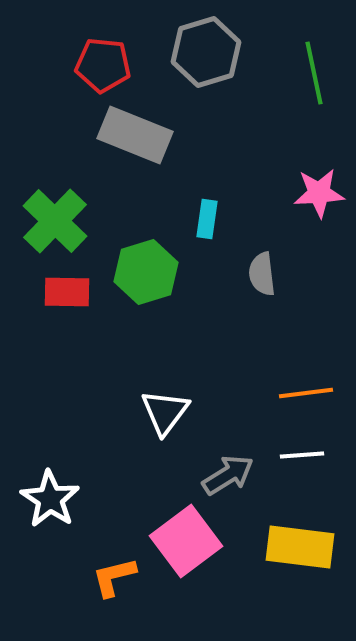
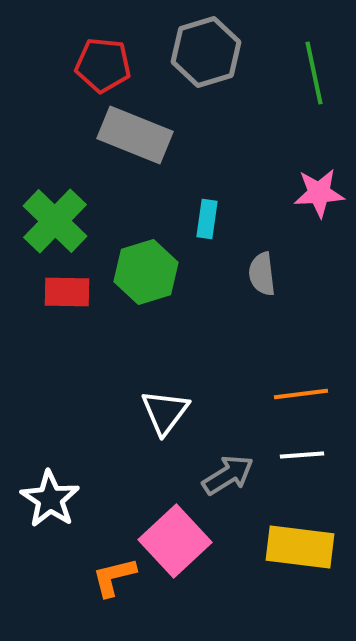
orange line: moved 5 px left, 1 px down
pink square: moved 11 px left; rotated 6 degrees counterclockwise
